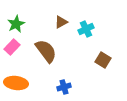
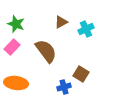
green star: rotated 24 degrees counterclockwise
brown square: moved 22 px left, 14 px down
